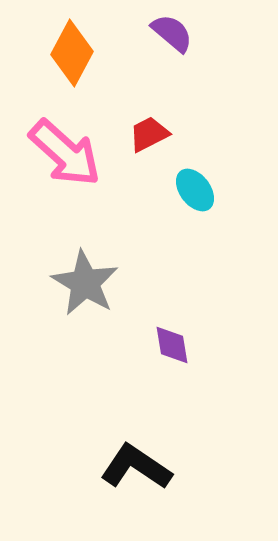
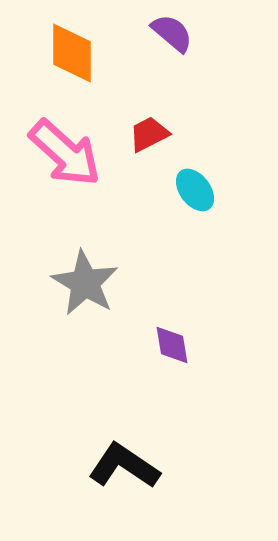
orange diamond: rotated 28 degrees counterclockwise
black L-shape: moved 12 px left, 1 px up
